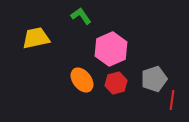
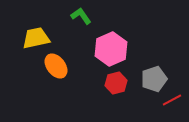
orange ellipse: moved 26 px left, 14 px up
red line: rotated 54 degrees clockwise
